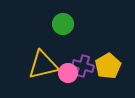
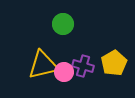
yellow pentagon: moved 6 px right, 3 px up
pink circle: moved 4 px left, 1 px up
